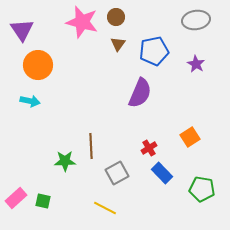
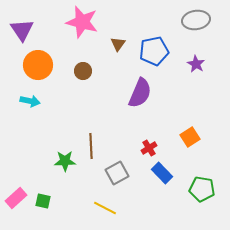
brown circle: moved 33 px left, 54 px down
